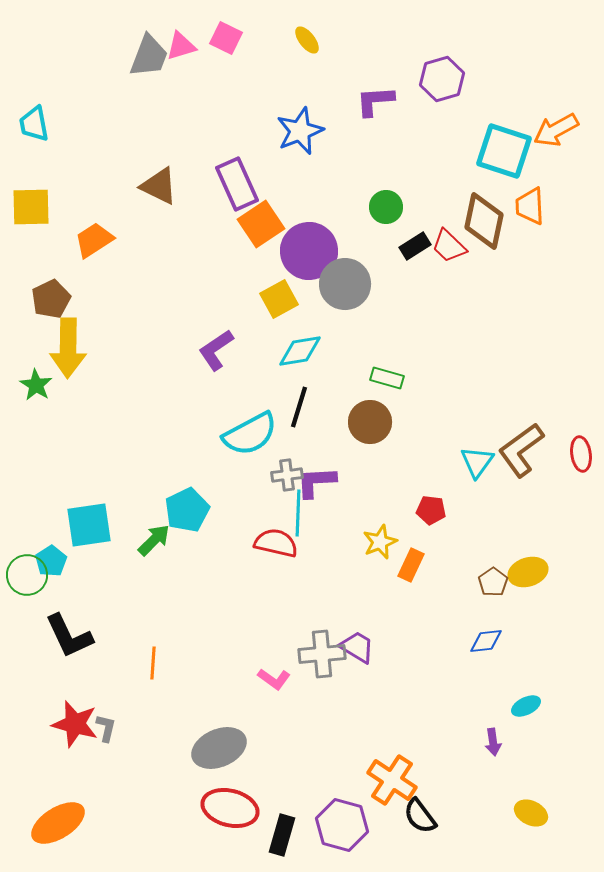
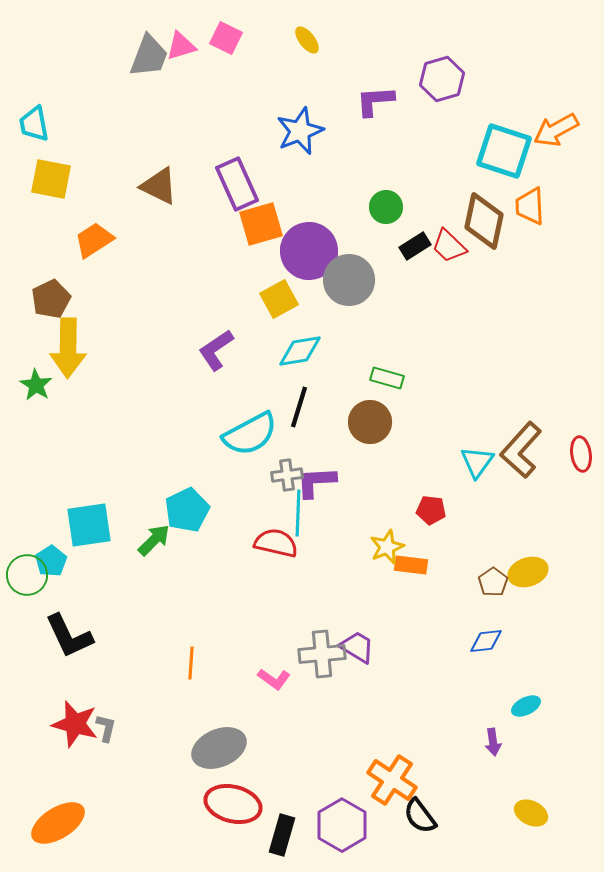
yellow square at (31, 207): moved 20 px right, 28 px up; rotated 12 degrees clockwise
orange square at (261, 224): rotated 18 degrees clockwise
gray circle at (345, 284): moved 4 px right, 4 px up
brown L-shape at (521, 450): rotated 12 degrees counterclockwise
yellow star at (380, 542): moved 7 px right, 5 px down
orange rectangle at (411, 565): rotated 72 degrees clockwise
orange line at (153, 663): moved 38 px right
red ellipse at (230, 808): moved 3 px right, 4 px up
purple hexagon at (342, 825): rotated 15 degrees clockwise
